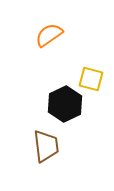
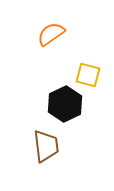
orange semicircle: moved 2 px right, 1 px up
yellow square: moved 3 px left, 4 px up
